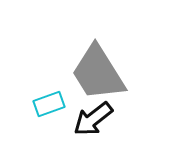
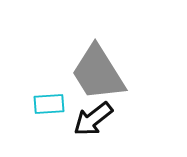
cyan rectangle: rotated 16 degrees clockwise
